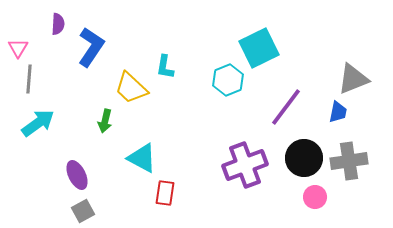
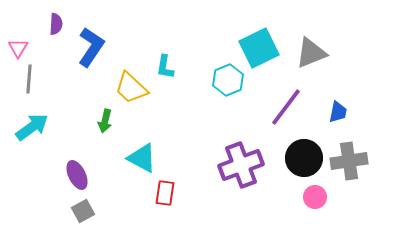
purple semicircle: moved 2 px left
gray triangle: moved 42 px left, 26 px up
cyan arrow: moved 6 px left, 4 px down
purple cross: moved 4 px left
